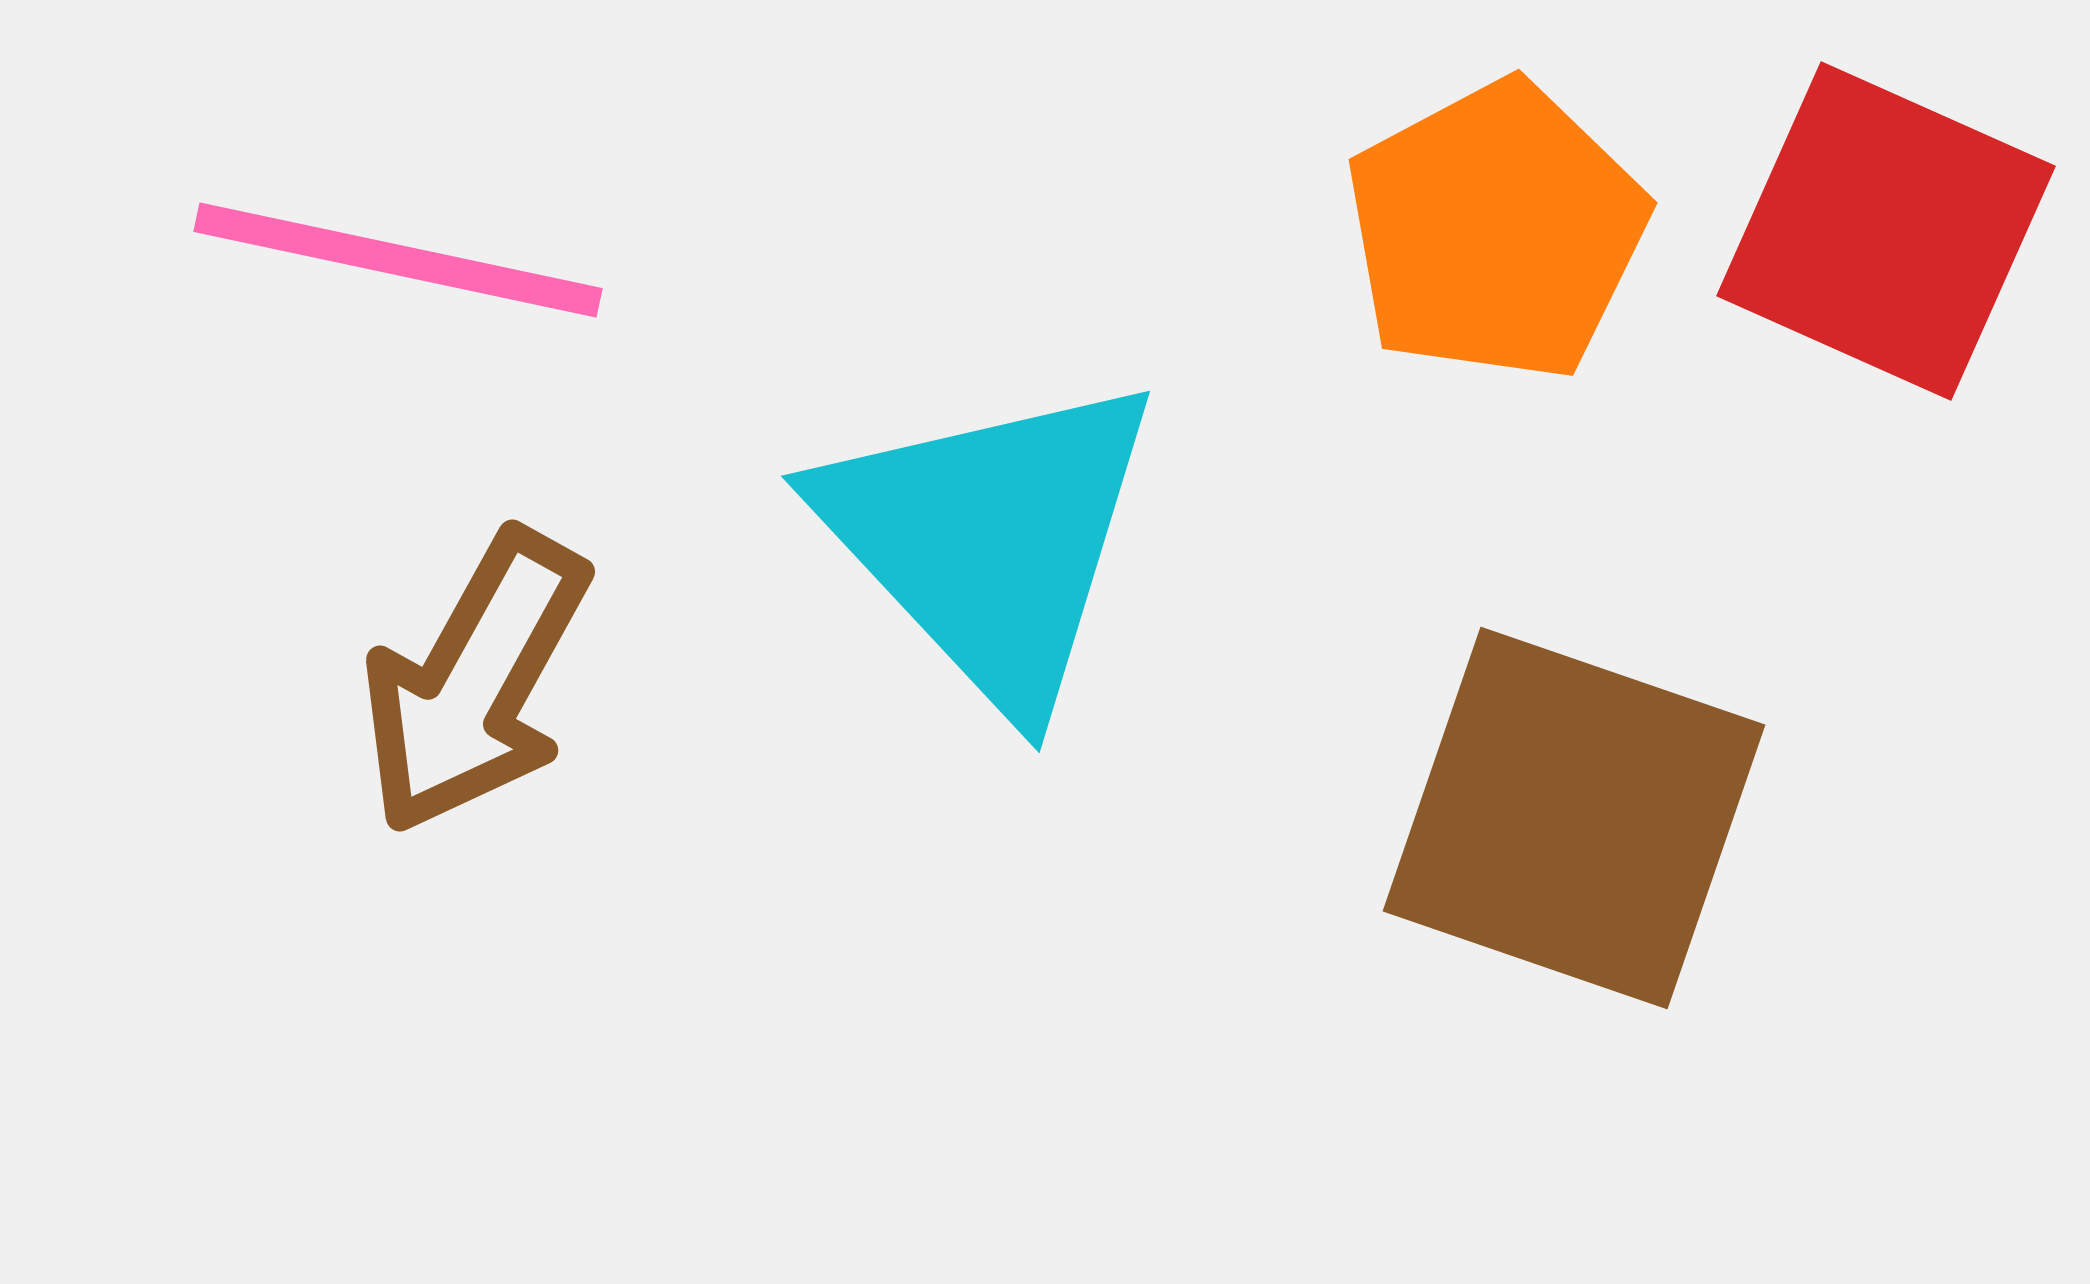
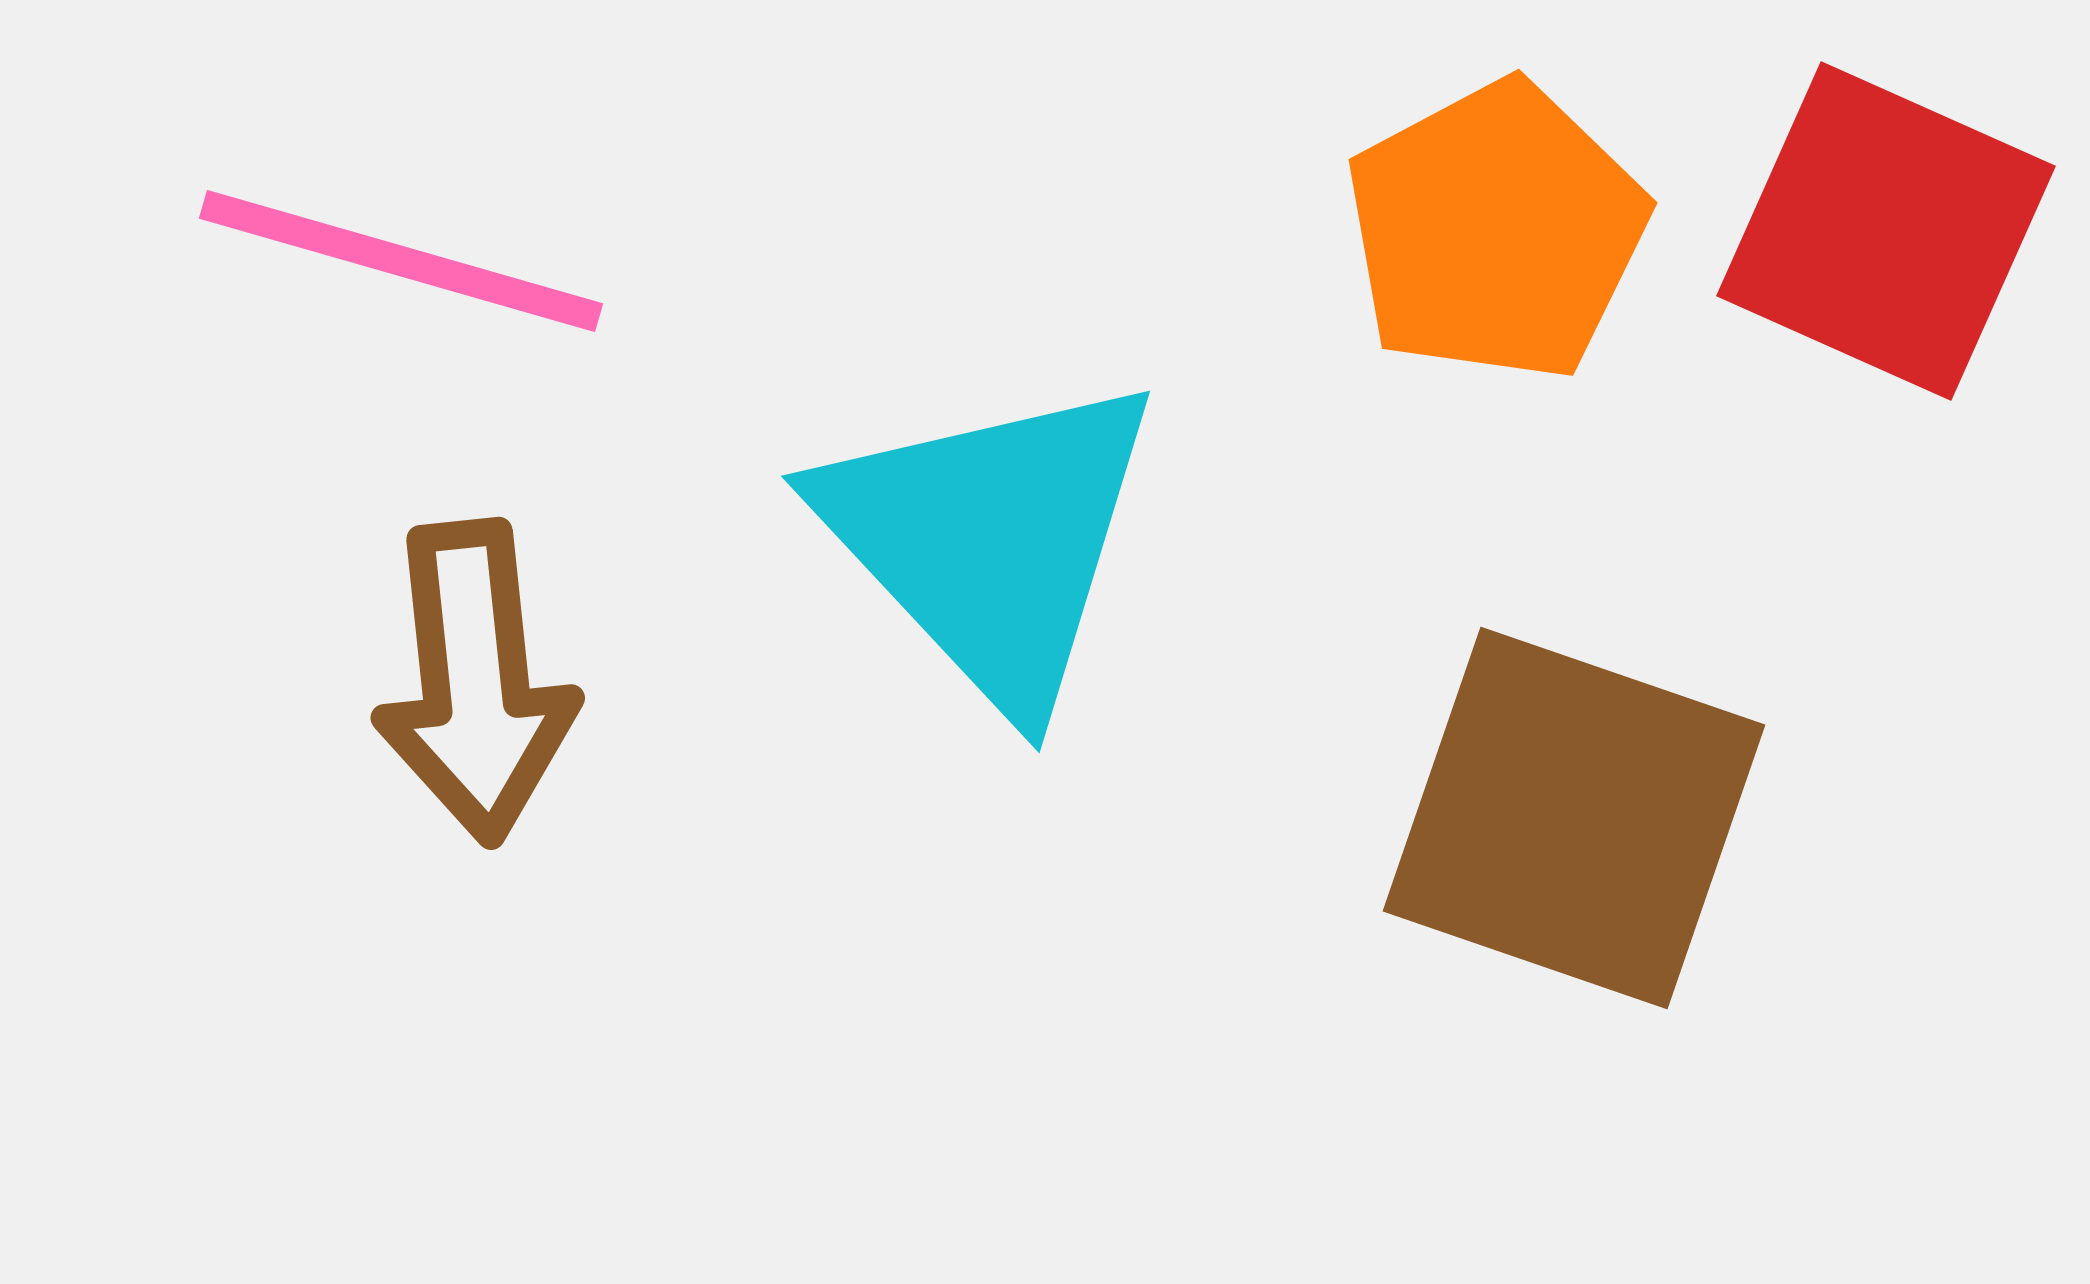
pink line: moved 3 px right, 1 px down; rotated 4 degrees clockwise
brown arrow: rotated 35 degrees counterclockwise
